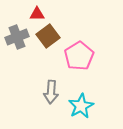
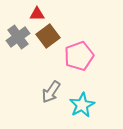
gray cross: moved 1 px right; rotated 15 degrees counterclockwise
pink pentagon: rotated 12 degrees clockwise
gray arrow: rotated 30 degrees clockwise
cyan star: moved 1 px right, 1 px up
